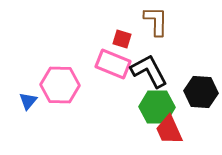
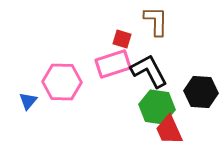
pink rectangle: rotated 40 degrees counterclockwise
pink hexagon: moved 2 px right, 3 px up
green hexagon: rotated 8 degrees clockwise
